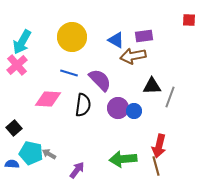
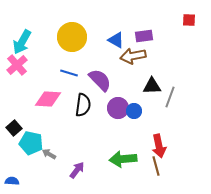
red arrow: rotated 25 degrees counterclockwise
cyan pentagon: moved 10 px up
blue semicircle: moved 17 px down
